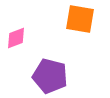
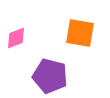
orange square: moved 14 px down
